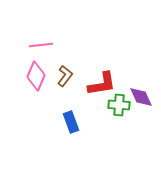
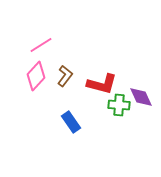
pink line: rotated 25 degrees counterclockwise
pink diamond: rotated 20 degrees clockwise
red L-shape: rotated 24 degrees clockwise
blue rectangle: rotated 15 degrees counterclockwise
